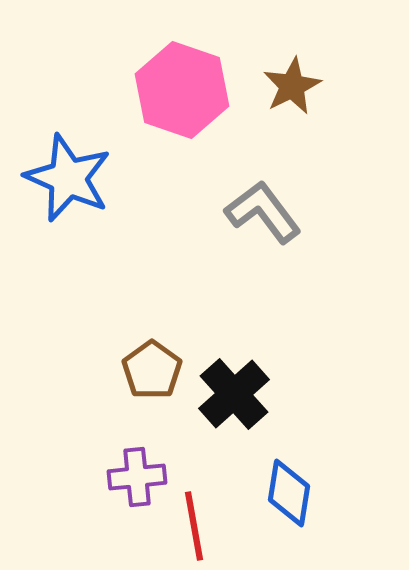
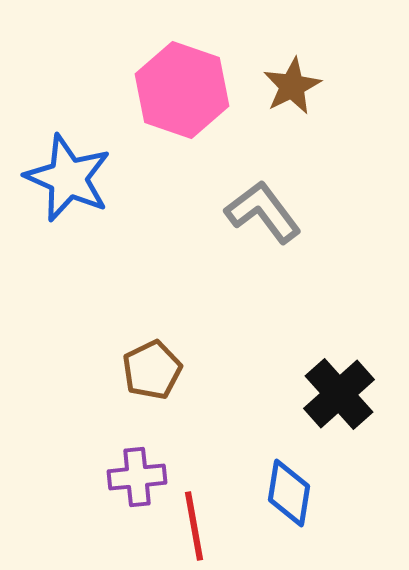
brown pentagon: rotated 10 degrees clockwise
black cross: moved 105 px right
